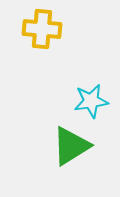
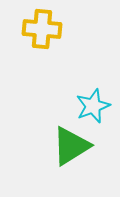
cyan star: moved 2 px right, 5 px down; rotated 12 degrees counterclockwise
